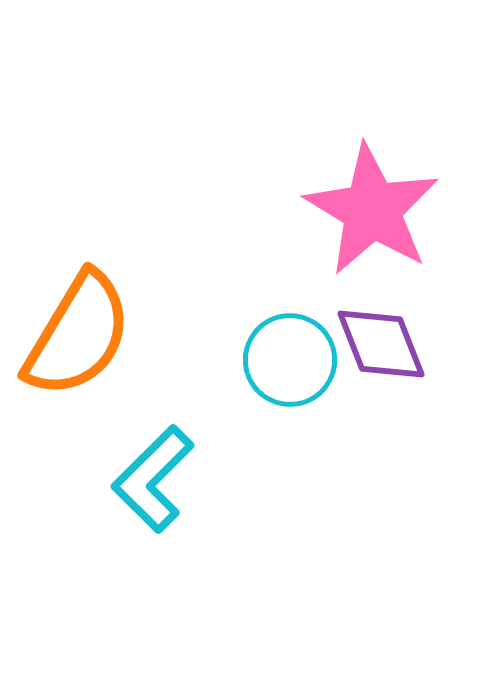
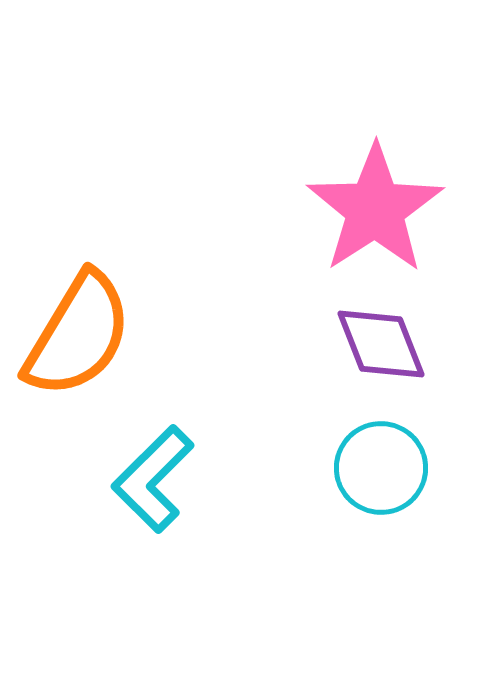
pink star: moved 3 px right, 1 px up; rotated 8 degrees clockwise
cyan circle: moved 91 px right, 108 px down
